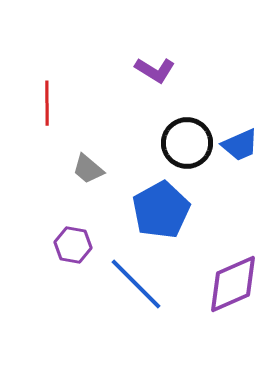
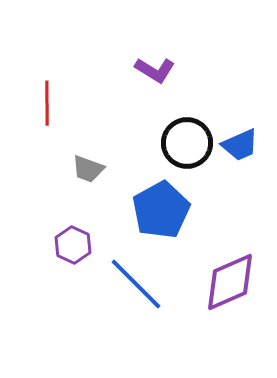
gray trapezoid: rotated 20 degrees counterclockwise
purple hexagon: rotated 15 degrees clockwise
purple diamond: moved 3 px left, 2 px up
